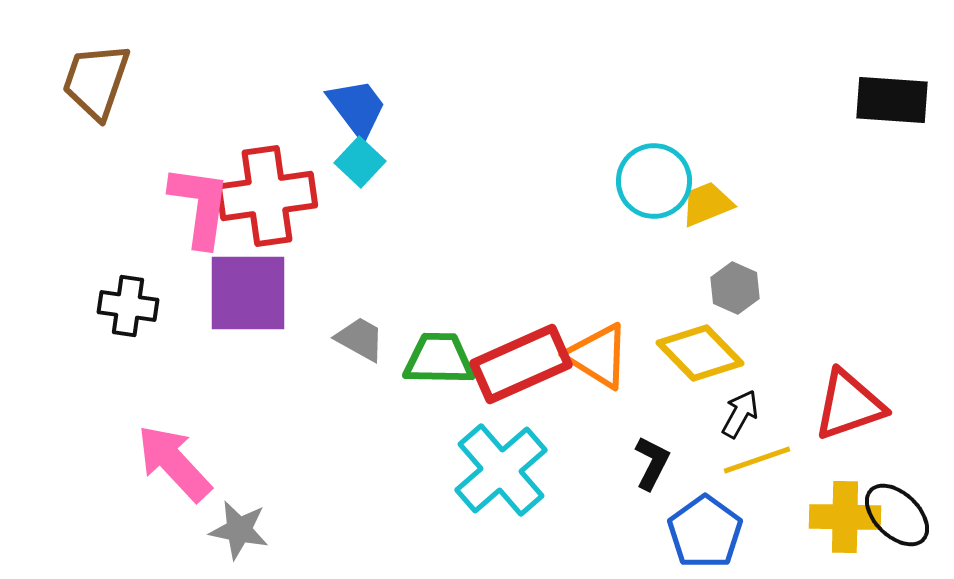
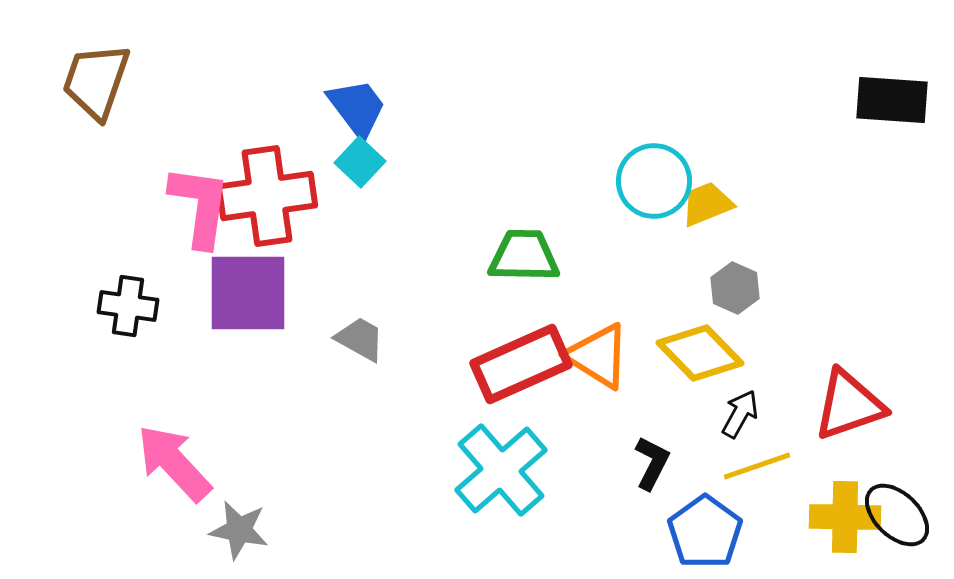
green trapezoid: moved 85 px right, 103 px up
yellow line: moved 6 px down
